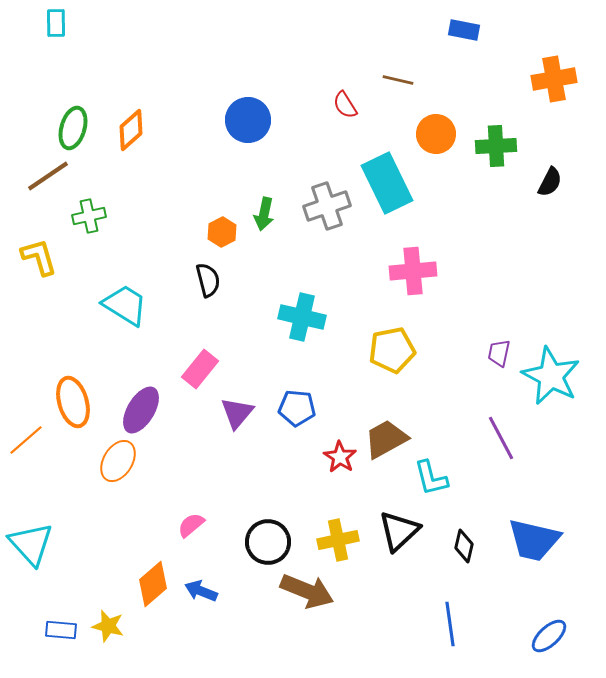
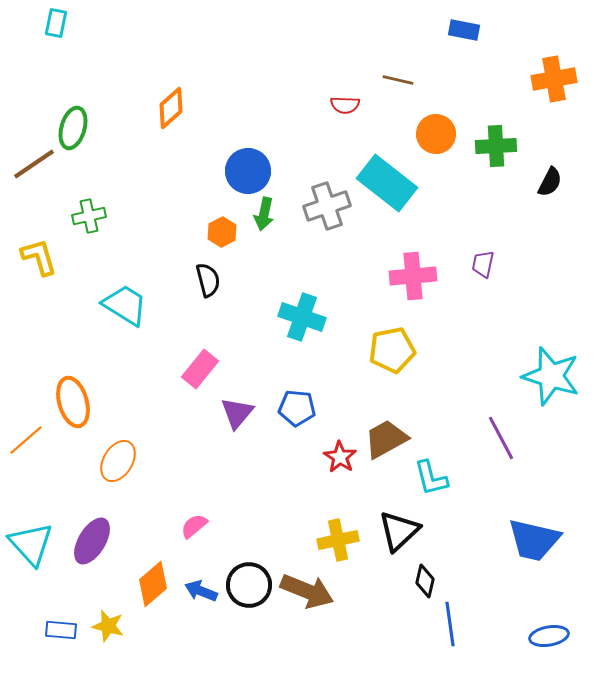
cyan rectangle at (56, 23): rotated 12 degrees clockwise
red semicircle at (345, 105): rotated 56 degrees counterclockwise
blue circle at (248, 120): moved 51 px down
orange diamond at (131, 130): moved 40 px right, 22 px up
brown line at (48, 176): moved 14 px left, 12 px up
cyan rectangle at (387, 183): rotated 26 degrees counterclockwise
pink cross at (413, 271): moved 5 px down
cyan cross at (302, 317): rotated 6 degrees clockwise
purple trapezoid at (499, 353): moved 16 px left, 89 px up
cyan star at (551, 376): rotated 10 degrees counterclockwise
purple ellipse at (141, 410): moved 49 px left, 131 px down
pink semicircle at (191, 525): moved 3 px right, 1 px down
black circle at (268, 542): moved 19 px left, 43 px down
black diamond at (464, 546): moved 39 px left, 35 px down
blue ellipse at (549, 636): rotated 33 degrees clockwise
